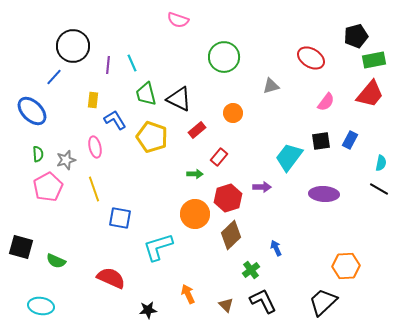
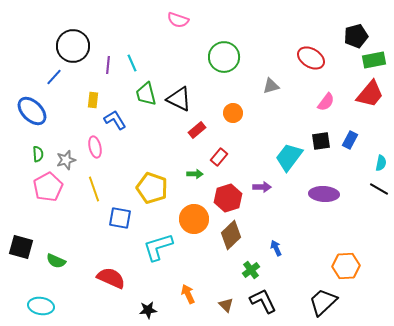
yellow pentagon at (152, 137): moved 51 px down
orange circle at (195, 214): moved 1 px left, 5 px down
